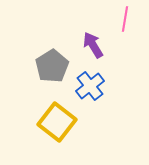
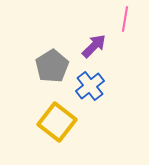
purple arrow: moved 1 px right, 1 px down; rotated 76 degrees clockwise
